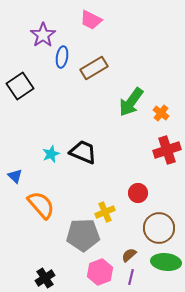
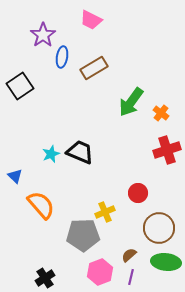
black trapezoid: moved 3 px left
